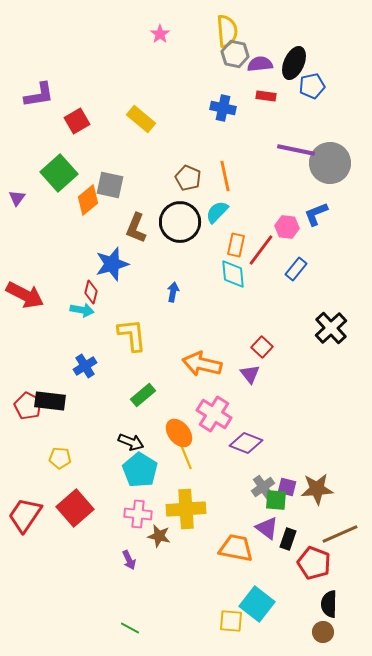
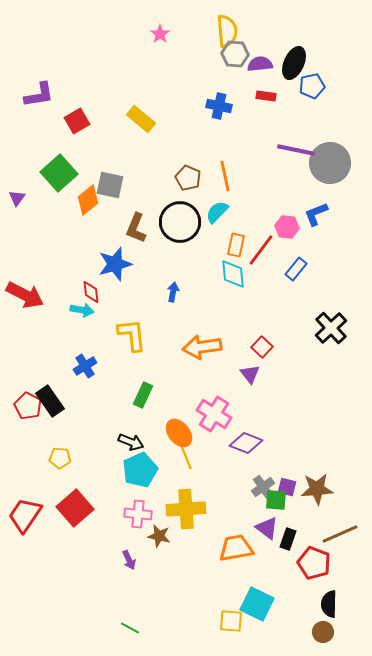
gray hexagon at (235, 54): rotated 8 degrees counterclockwise
blue cross at (223, 108): moved 4 px left, 2 px up
blue star at (112, 264): moved 3 px right
red diamond at (91, 292): rotated 20 degrees counterclockwise
orange arrow at (202, 364): moved 17 px up; rotated 21 degrees counterclockwise
green rectangle at (143, 395): rotated 25 degrees counterclockwise
black rectangle at (50, 401): rotated 48 degrees clockwise
cyan pentagon at (140, 470): rotated 16 degrees clockwise
orange trapezoid at (236, 548): rotated 21 degrees counterclockwise
cyan square at (257, 604): rotated 12 degrees counterclockwise
